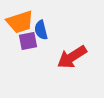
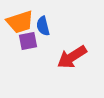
blue semicircle: moved 2 px right, 4 px up
